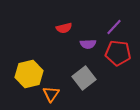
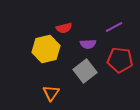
purple line: rotated 18 degrees clockwise
red pentagon: moved 2 px right, 7 px down
yellow hexagon: moved 17 px right, 25 px up
gray square: moved 1 px right, 7 px up
orange triangle: moved 1 px up
